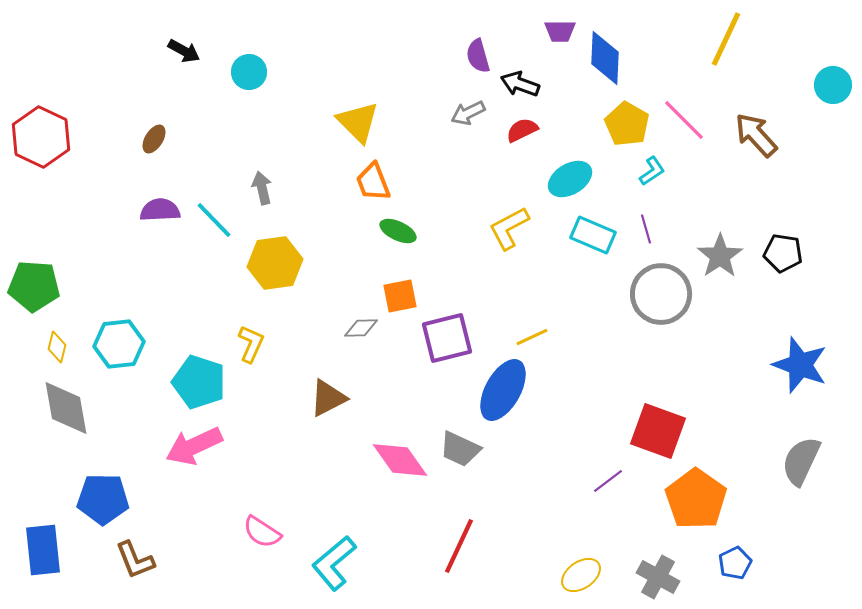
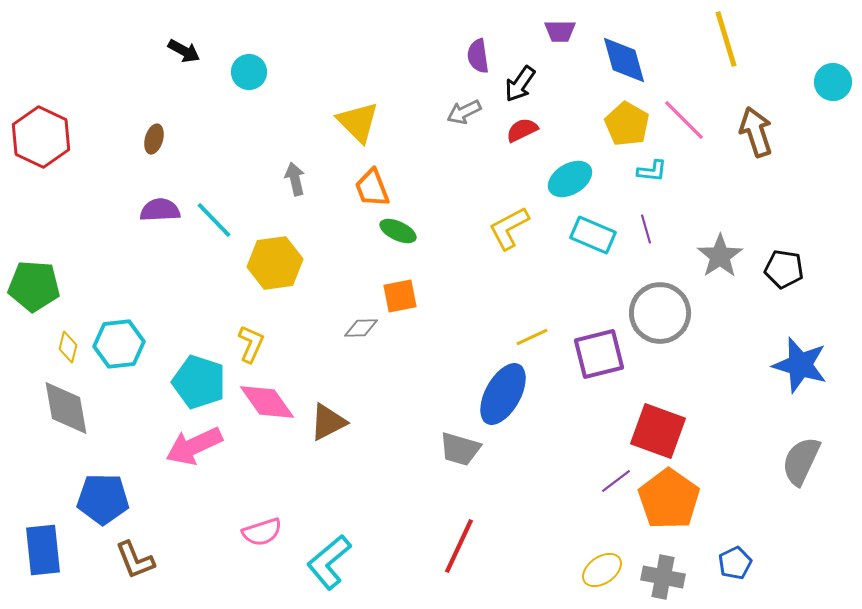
yellow line at (726, 39): rotated 42 degrees counterclockwise
purple semicircle at (478, 56): rotated 8 degrees clockwise
blue diamond at (605, 58): moved 19 px right, 2 px down; rotated 18 degrees counterclockwise
black arrow at (520, 84): rotated 75 degrees counterclockwise
cyan circle at (833, 85): moved 3 px up
gray arrow at (468, 113): moved 4 px left, 1 px up
brown arrow at (756, 135): moved 3 px up; rotated 24 degrees clockwise
brown ellipse at (154, 139): rotated 16 degrees counterclockwise
cyan L-shape at (652, 171): rotated 40 degrees clockwise
orange trapezoid at (373, 182): moved 1 px left, 6 px down
gray arrow at (262, 188): moved 33 px right, 9 px up
black pentagon at (783, 253): moved 1 px right, 16 px down
gray circle at (661, 294): moved 1 px left, 19 px down
purple square at (447, 338): moved 152 px right, 16 px down
yellow diamond at (57, 347): moved 11 px right
blue star at (800, 365): rotated 4 degrees counterclockwise
blue ellipse at (503, 390): moved 4 px down
brown triangle at (328, 398): moved 24 px down
gray trapezoid at (460, 449): rotated 9 degrees counterclockwise
pink diamond at (400, 460): moved 133 px left, 58 px up
purple line at (608, 481): moved 8 px right
orange pentagon at (696, 499): moved 27 px left
pink semicircle at (262, 532): rotated 51 degrees counterclockwise
cyan L-shape at (334, 563): moved 5 px left, 1 px up
yellow ellipse at (581, 575): moved 21 px right, 5 px up
gray cross at (658, 577): moved 5 px right; rotated 18 degrees counterclockwise
